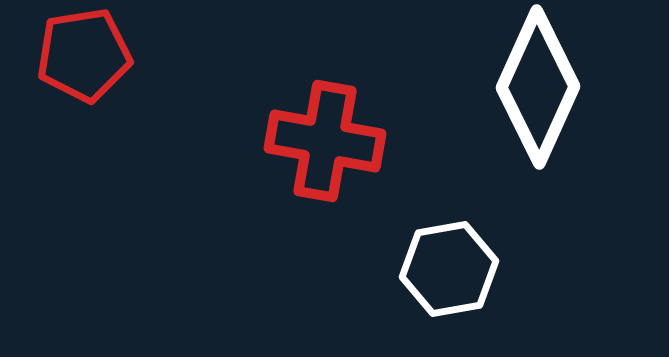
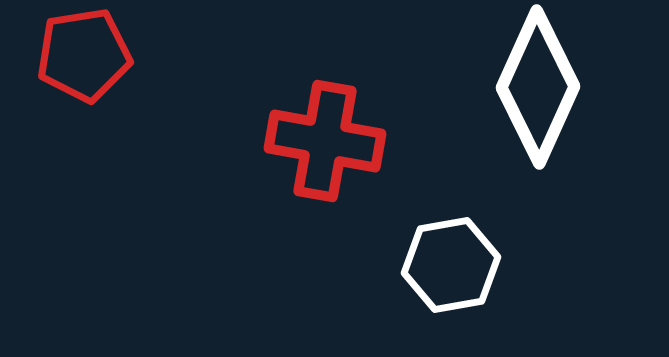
white hexagon: moved 2 px right, 4 px up
